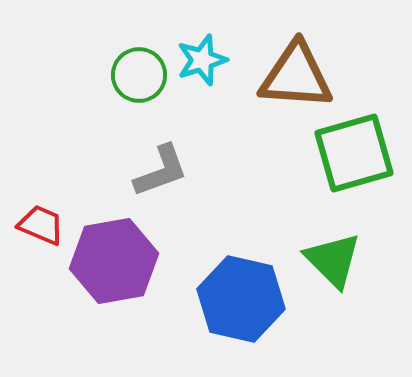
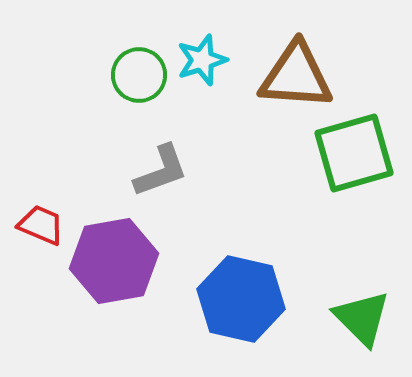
green triangle: moved 29 px right, 58 px down
